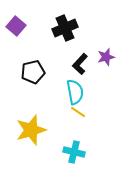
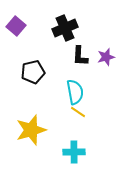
black L-shape: moved 8 px up; rotated 40 degrees counterclockwise
cyan cross: rotated 15 degrees counterclockwise
